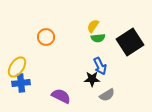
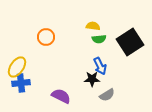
yellow semicircle: rotated 64 degrees clockwise
green semicircle: moved 1 px right, 1 px down
